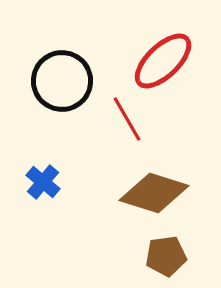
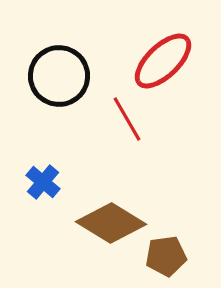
black circle: moved 3 px left, 5 px up
brown diamond: moved 43 px left, 30 px down; rotated 14 degrees clockwise
